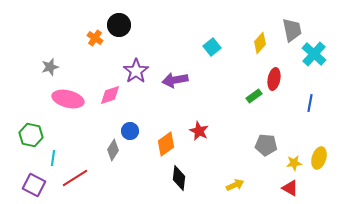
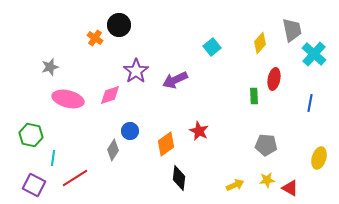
purple arrow: rotated 15 degrees counterclockwise
green rectangle: rotated 56 degrees counterclockwise
yellow star: moved 27 px left, 17 px down
